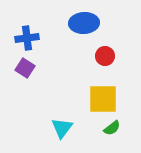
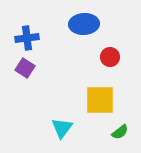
blue ellipse: moved 1 px down
red circle: moved 5 px right, 1 px down
yellow square: moved 3 px left, 1 px down
green semicircle: moved 8 px right, 4 px down
